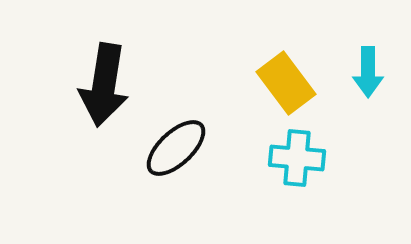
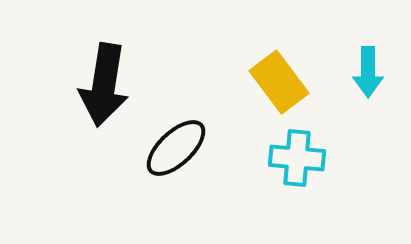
yellow rectangle: moved 7 px left, 1 px up
